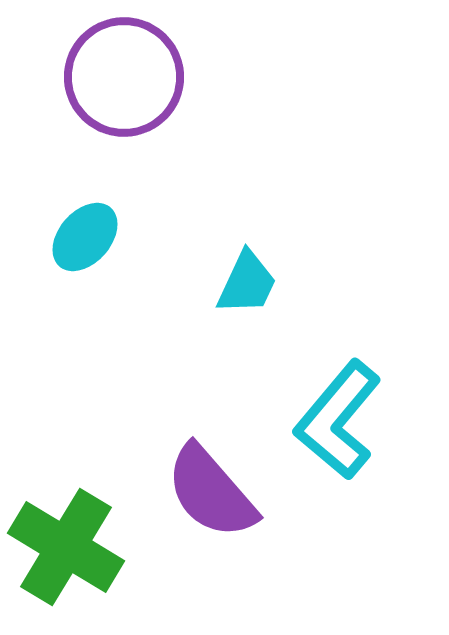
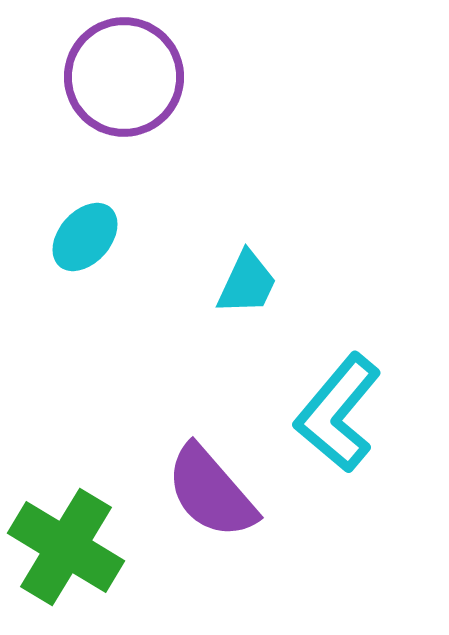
cyan L-shape: moved 7 px up
